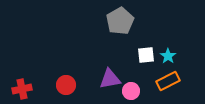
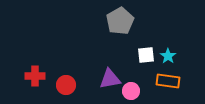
orange rectangle: rotated 35 degrees clockwise
red cross: moved 13 px right, 13 px up; rotated 12 degrees clockwise
